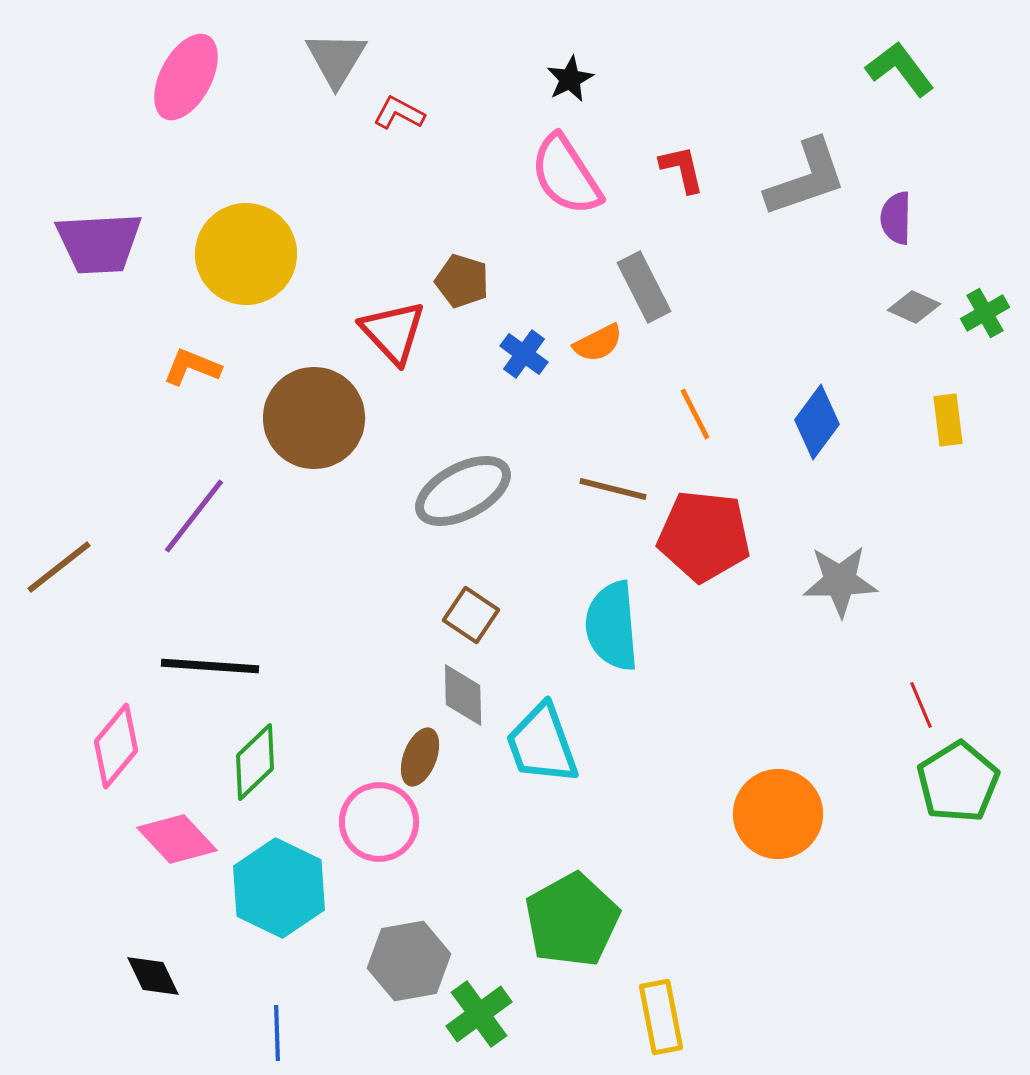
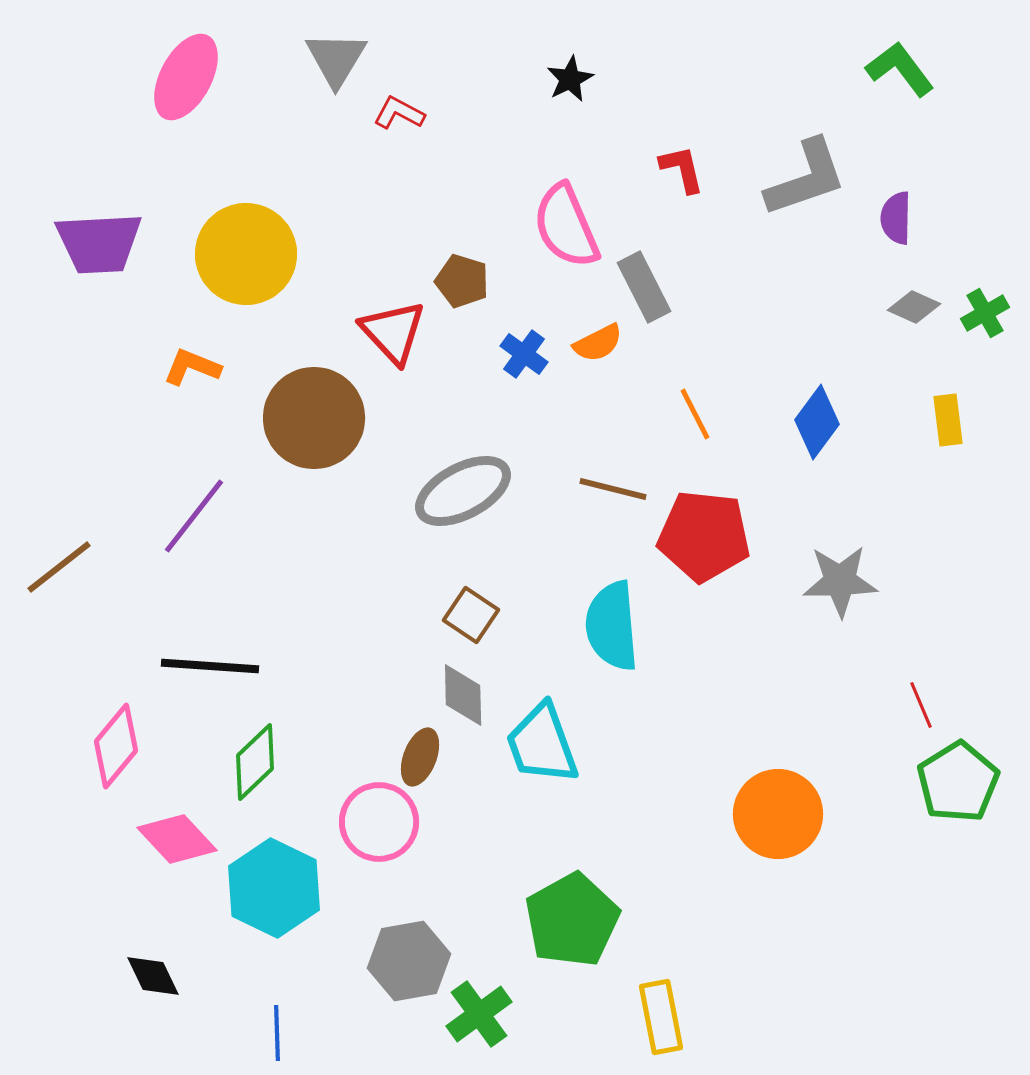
pink semicircle at (566, 175): moved 51 px down; rotated 10 degrees clockwise
cyan hexagon at (279, 888): moved 5 px left
